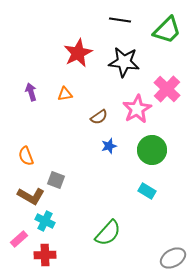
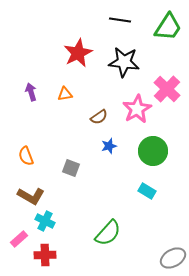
green trapezoid: moved 1 px right, 3 px up; rotated 12 degrees counterclockwise
green circle: moved 1 px right, 1 px down
gray square: moved 15 px right, 12 px up
